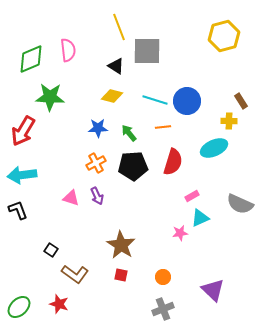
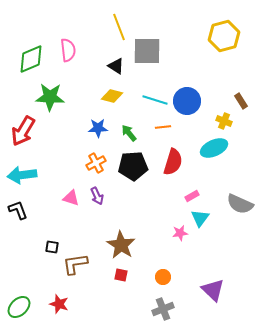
yellow cross: moved 5 px left; rotated 21 degrees clockwise
cyan triangle: rotated 30 degrees counterclockwise
black square: moved 1 px right, 3 px up; rotated 24 degrees counterclockwise
brown L-shape: moved 10 px up; rotated 136 degrees clockwise
